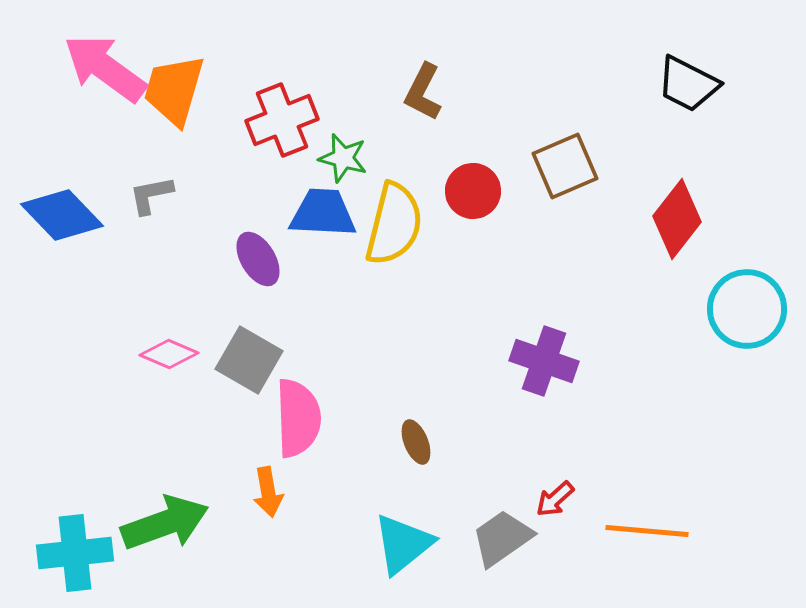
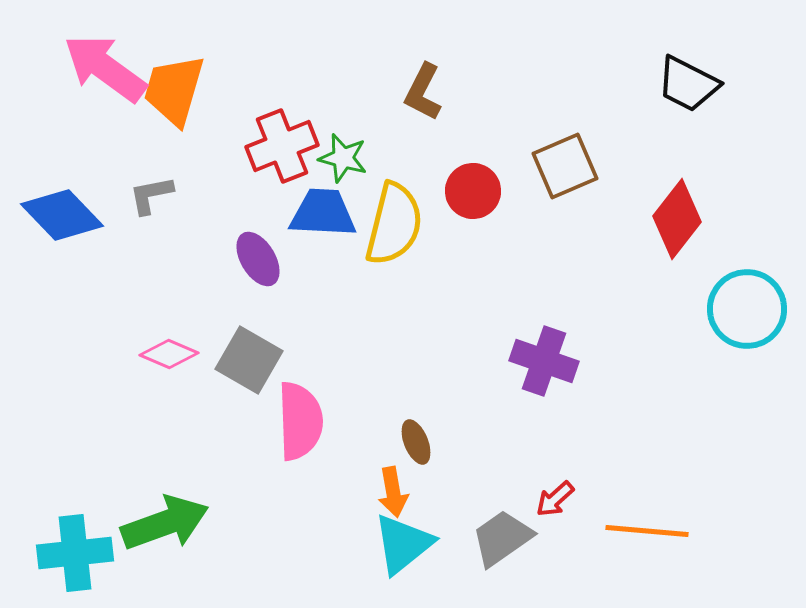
red cross: moved 26 px down
pink semicircle: moved 2 px right, 3 px down
orange arrow: moved 125 px right
